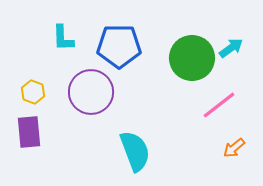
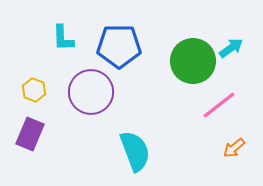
green circle: moved 1 px right, 3 px down
yellow hexagon: moved 1 px right, 2 px up
purple rectangle: moved 1 px right, 2 px down; rotated 28 degrees clockwise
